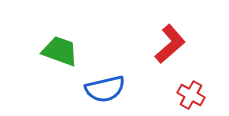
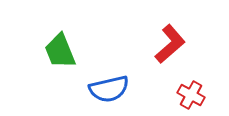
green trapezoid: rotated 132 degrees counterclockwise
blue semicircle: moved 4 px right
